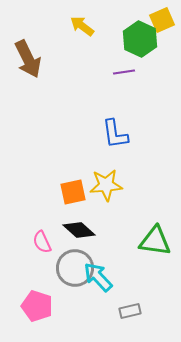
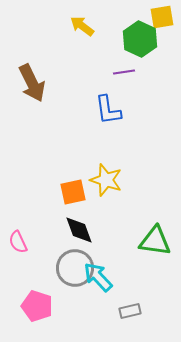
yellow square: moved 3 px up; rotated 15 degrees clockwise
brown arrow: moved 4 px right, 24 px down
blue L-shape: moved 7 px left, 24 px up
yellow star: moved 5 px up; rotated 24 degrees clockwise
black diamond: rotated 28 degrees clockwise
pink semicircle: moved 24 px left
